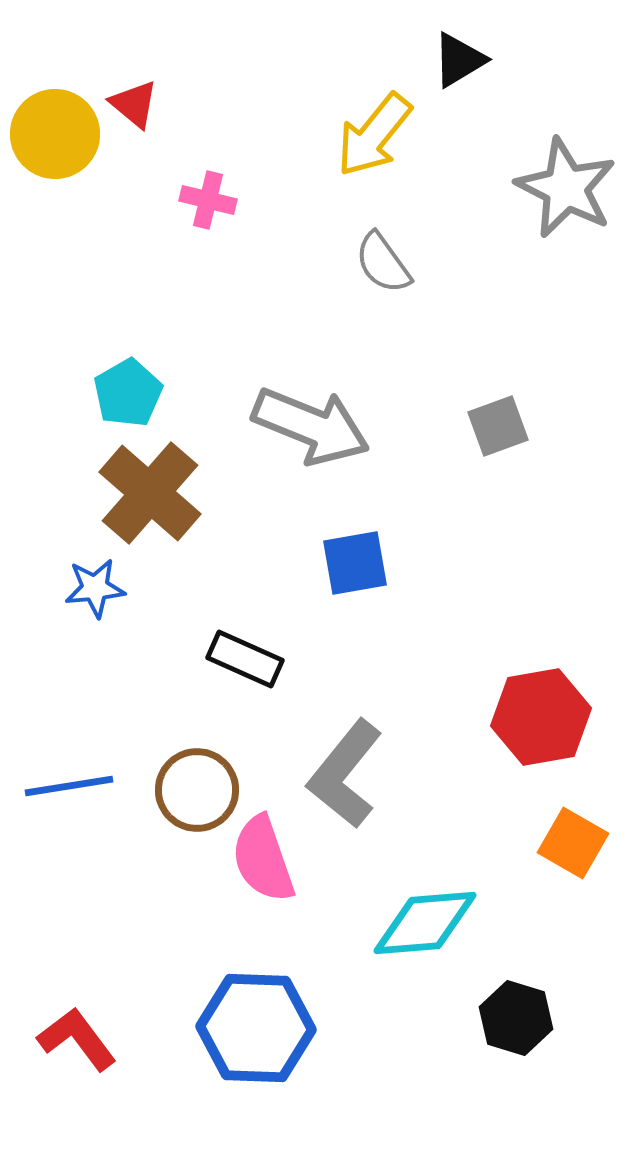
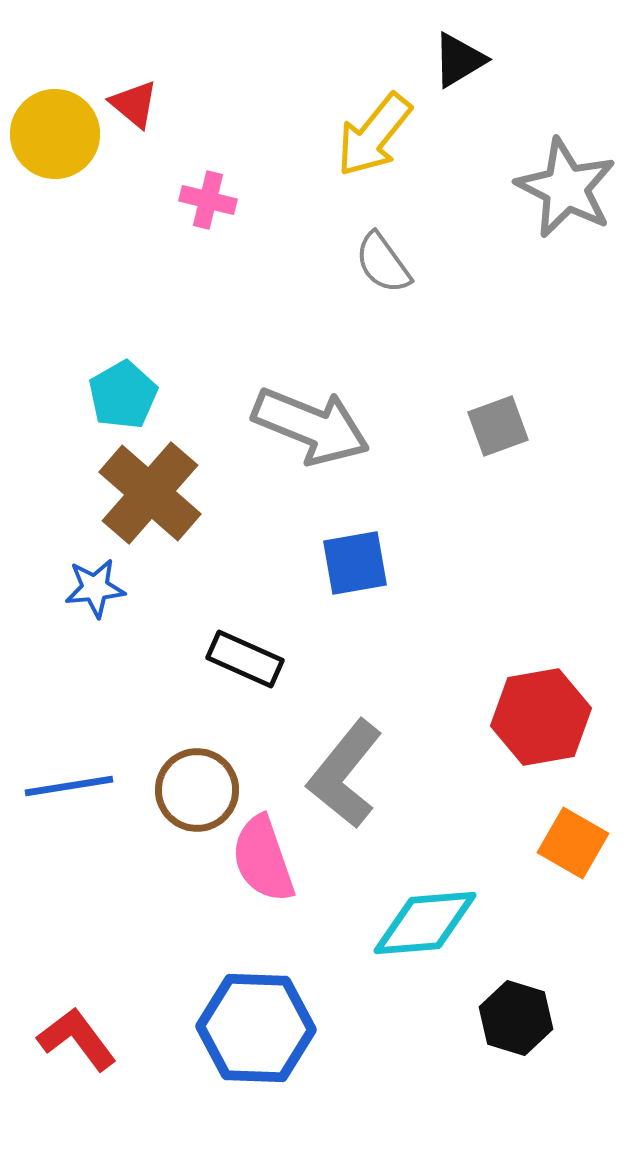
cyan pentagon: moved 5 px left, 2 px down
